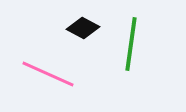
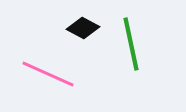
green line: rotated 20 degrees counterclockwise
